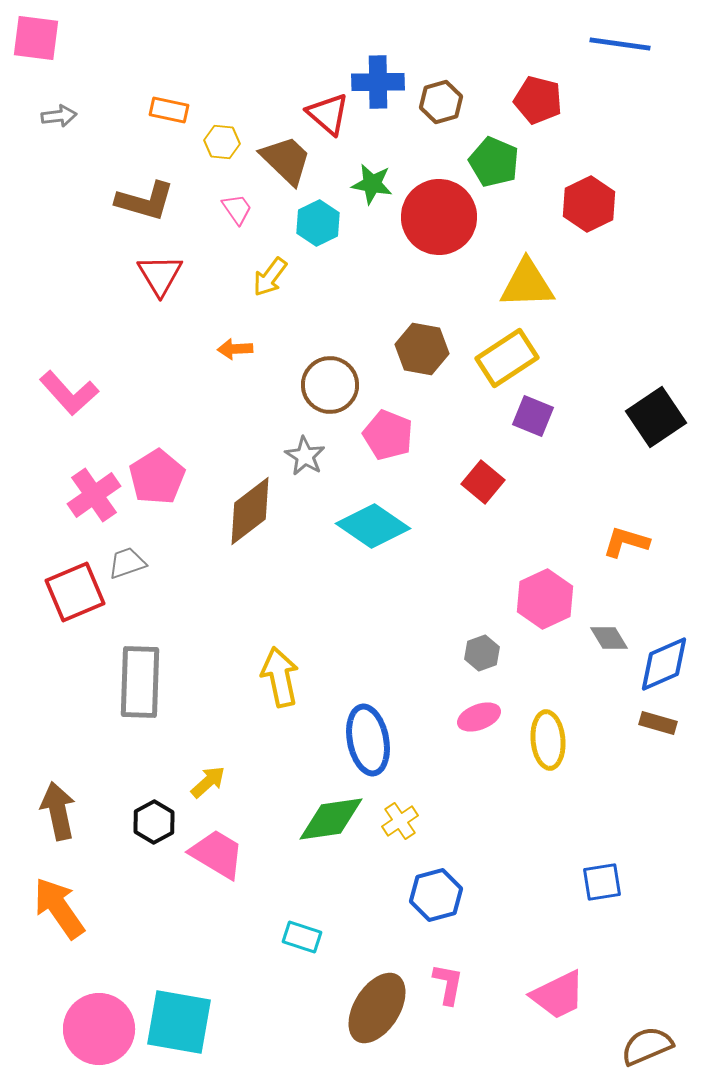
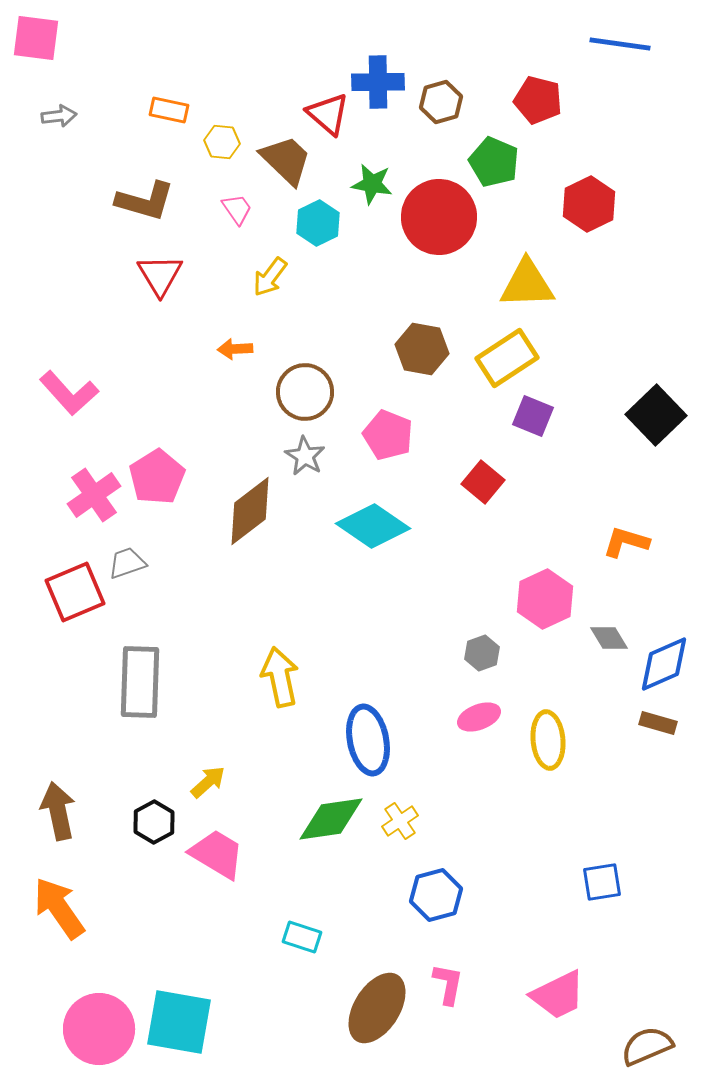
brown circle at (330, 385): moved 25 px left, 7 px down
black square at (656, 417): moved 2 px up; rotated 10 degrees counterclockwise
